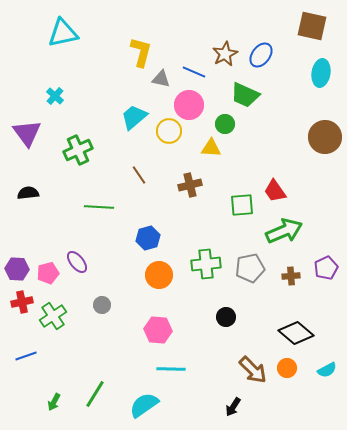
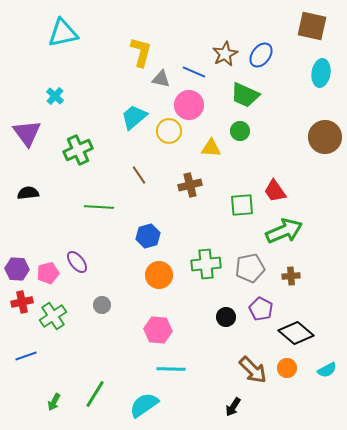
green circle at (225, 124): moved 15 px right, 7 px down
blue hexagon at (148, 238): moved 2 px up
purple pentagon at (326, 268): moved 65 px left, 41 px down; rotated 20 degrees counterclockwise
